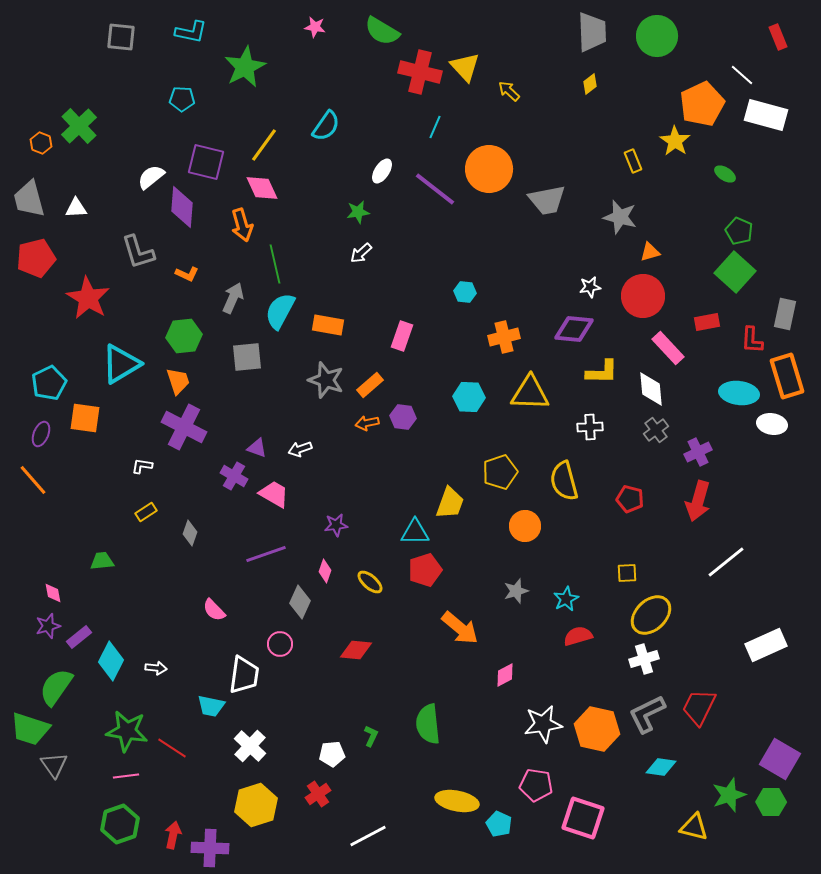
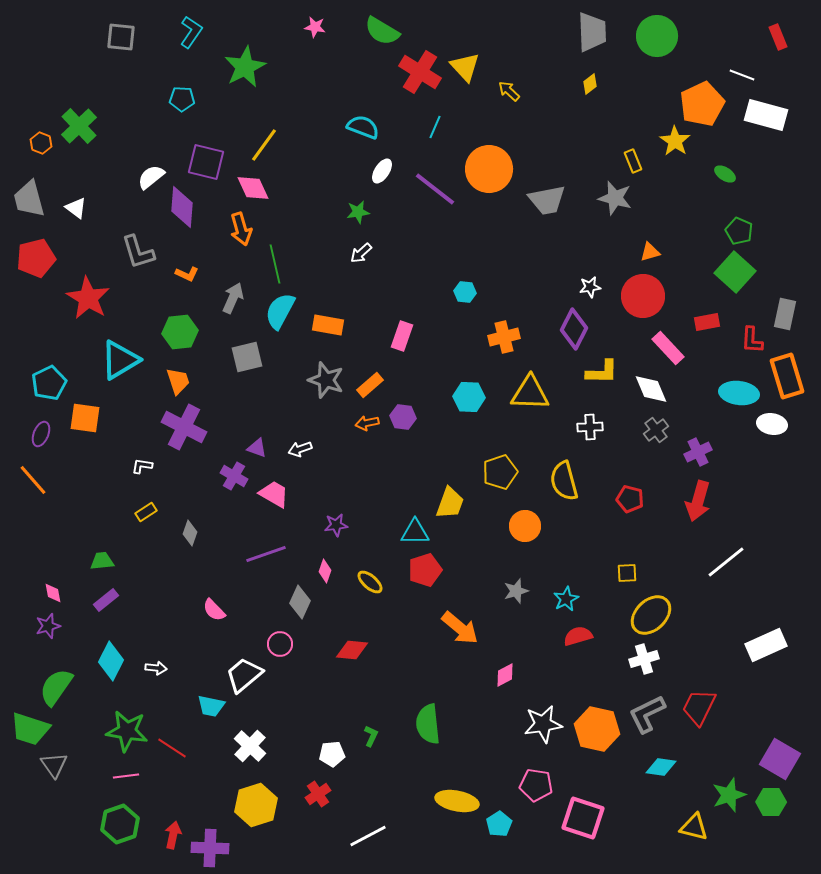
cyan L-shape at (191, 32): rotated 68 degrees counterclockwise
red cross at (420, 72): rotated 18 degrees clockwise
white line at (742, 75): rotated 20 degrees counterclockwise
cyan semicircle at (326, 126): moved 37 px right, 1 px down; rotated 104 degrees counterclockwise
pink diamond at (262, 188): moved 9 px left
white triangle at (76, 208): rotated 40 degrees clockwise
gray star at (620, 217): moved 5 px left, 19 px up
orange arrow at (242, 225): moved 1 px left, 4 px down
purple diamond at (574, 329): rotated 69 degrees counterclockwise
green hexagon at (184, 336): moved 4 px left, 4 px up
gray square at (247, 357): rotated 8 degrees counterclockwise
cyan triangle at (121, 364): moved 1 px left, 4 px up
white diamond at (651, 389): rotated 18 degrees counterclockwise
purple rectangle at (79, 637): moved 27 px right, 37 px up
red diamond at (356, 650): moved 4 px left
white trapezoid at (244, 675): rotated 138 degrees counterclockwise
cyan pentagon at (499, 824): rotated 15 degrees clockwise
